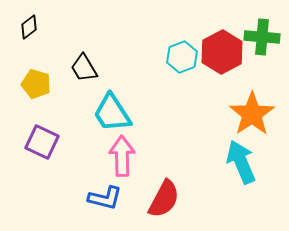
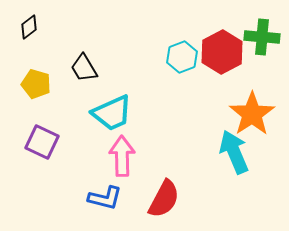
cyan trapezoid: rotated 81 degrees counterclockwise
cyan arrow: moved 7 px left, 10 px up
